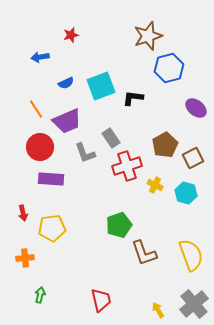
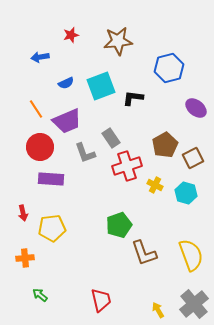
brown star: moved 30 px left, 5 px down; rotated 12 degrees clockwise
green arrow: rotated 63 degrees counterclockwise
